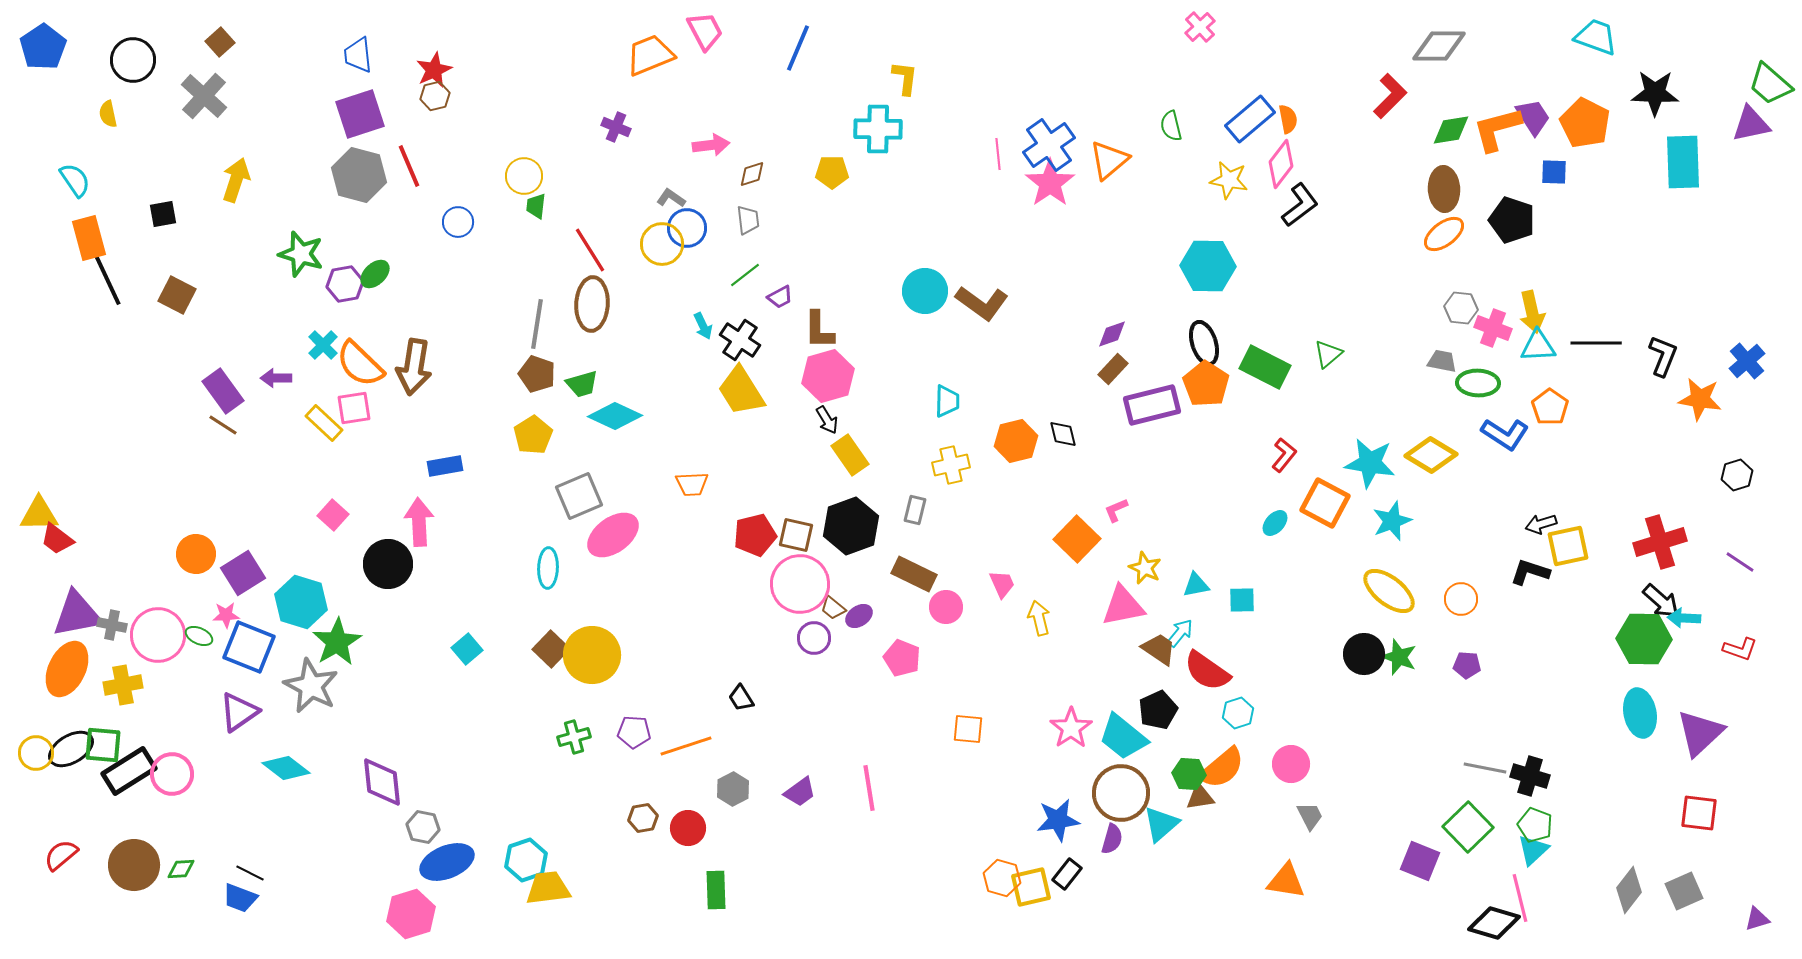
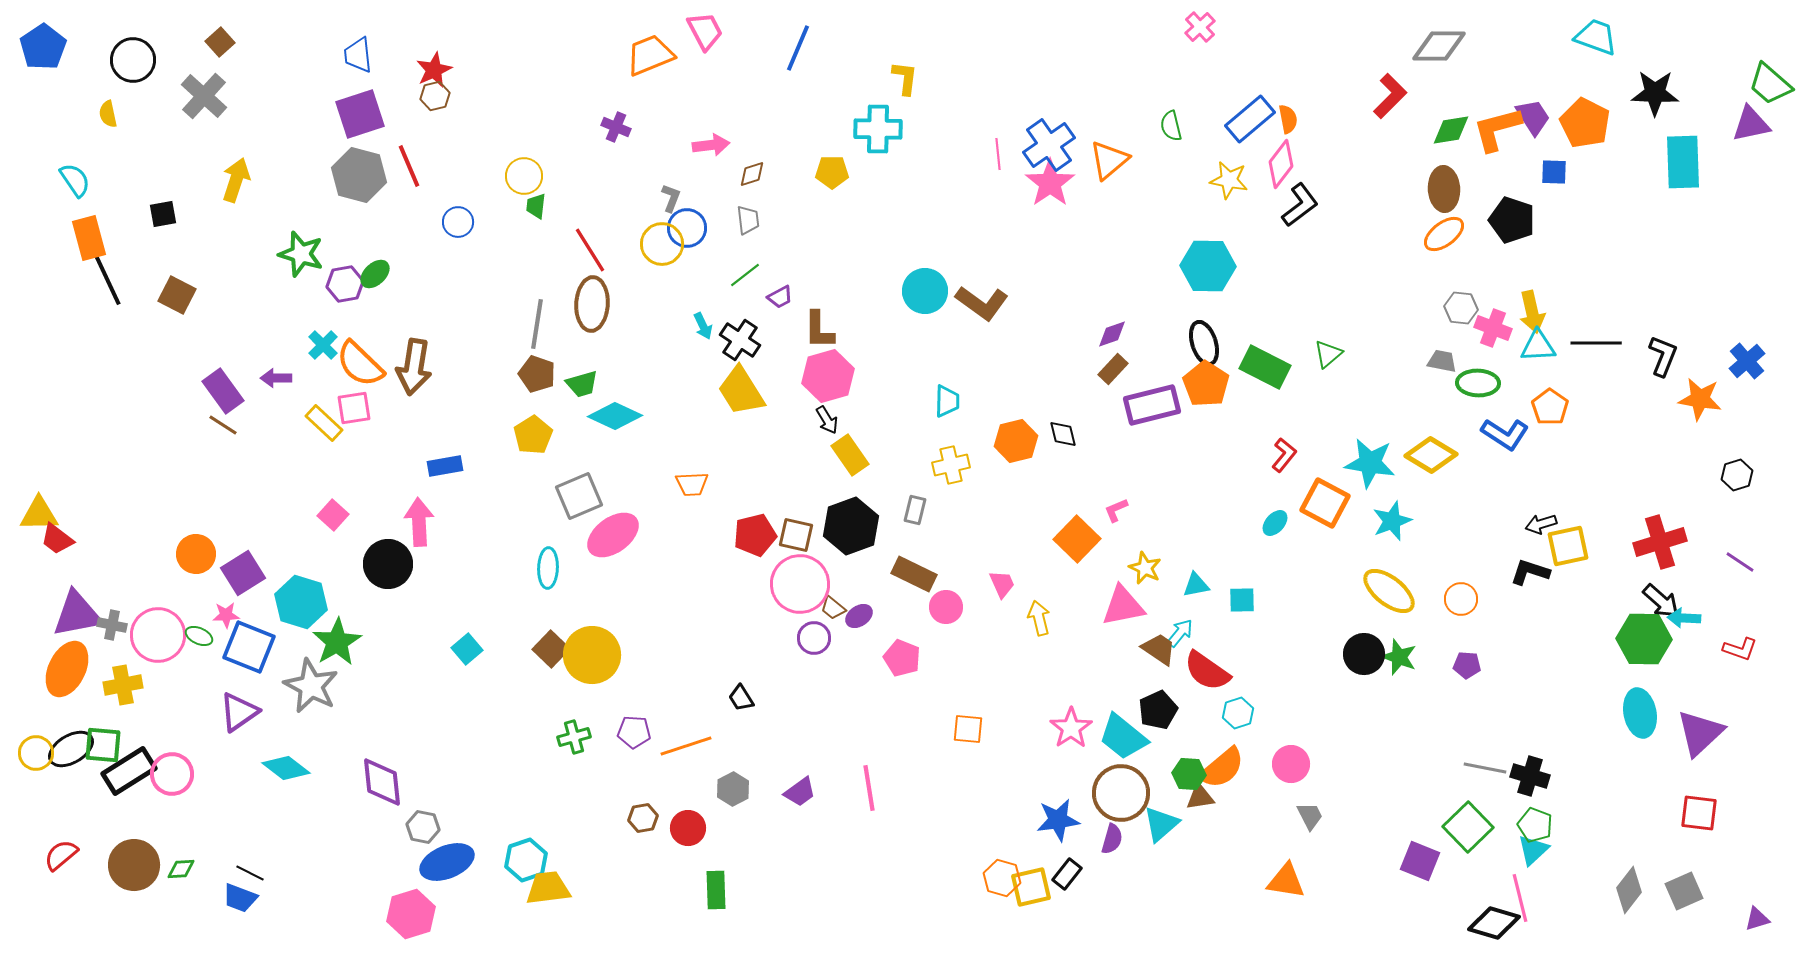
gray L-shape at (671, 198): rotated 76 degrees clockwise
